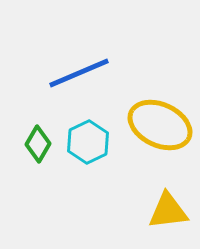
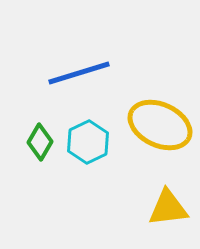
blue line: rotated 6 degrees clockwise
green diamond: moved 2 px right, 2 px up
yellow triangle: moved 3 px up
